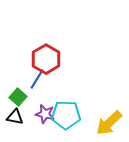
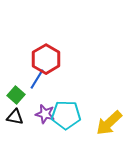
green square: moved 2 px left, 2 px up
